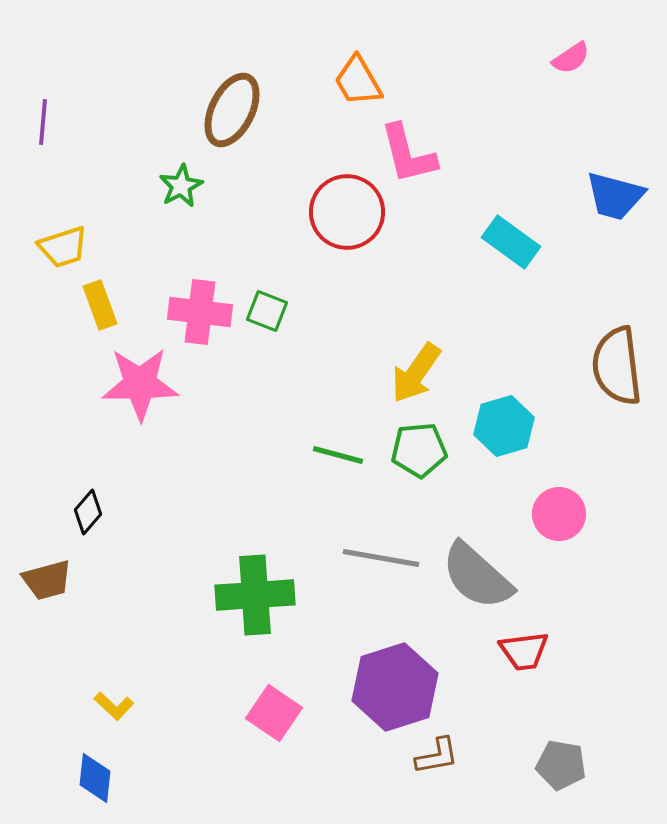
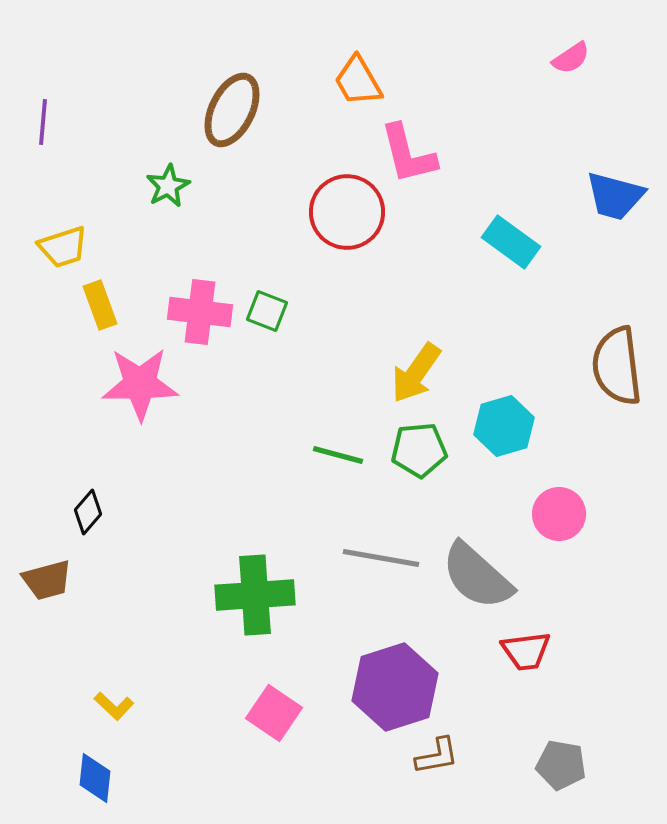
green star: moved 13 px left
red trapezoid: moved 2 px right
